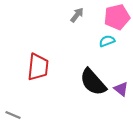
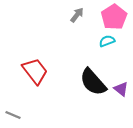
pink pentagon: moved 3 px left; rotated 20 degrees counterclockwise
red trapezoid: moved 3 px left, 4 px down; rotated 44 degrees counterclockwise
